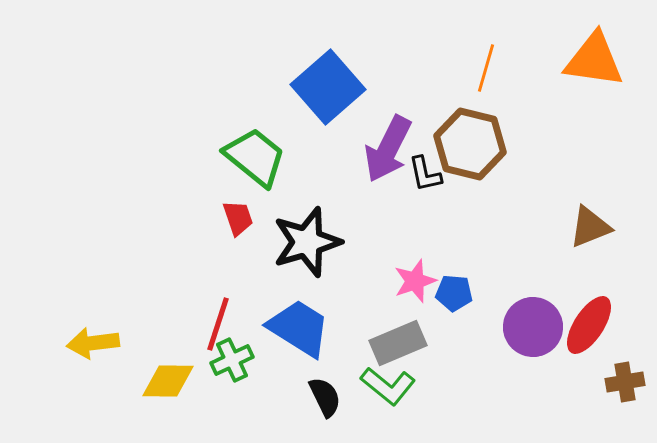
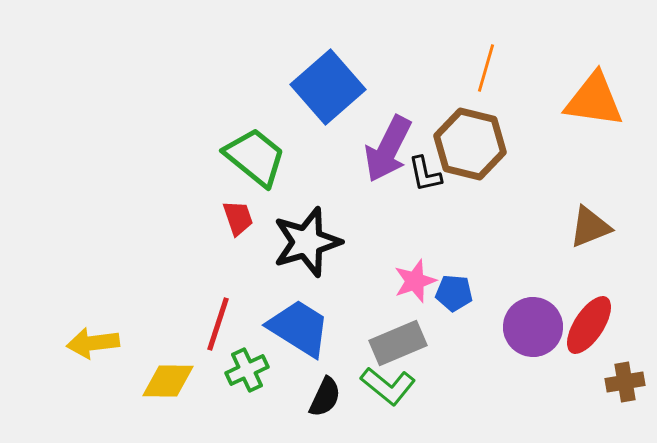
orange triangle: moved 40 px down
green cross: moved 15 px right, 10 px down
black semicircle: rotated 51 degrees clockwise
